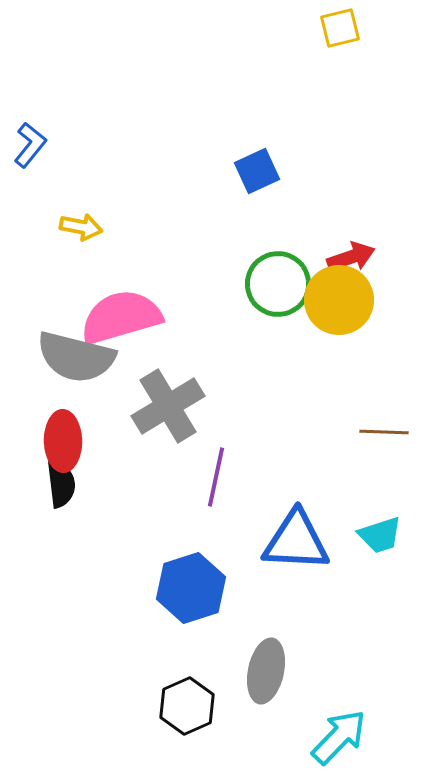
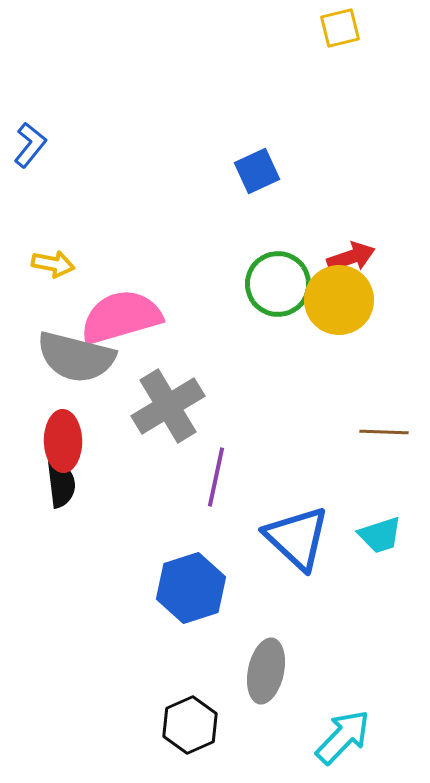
yellow arrow: moved 28 px left, 37 px down
blue triangle: moved 1 px right, 3 px up; rotated 40 degrees clockwise
black hexagon: moved 3 px right, 19 px down
cyan arrow: moved 4 px right
